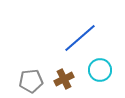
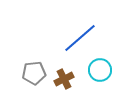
gray pentagon: moved 3 px right, 8 px up
